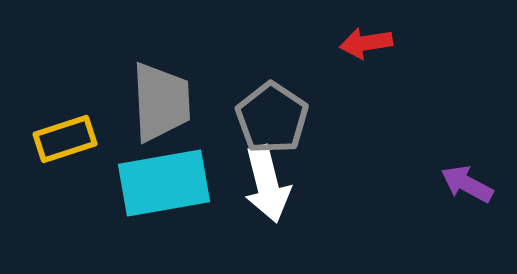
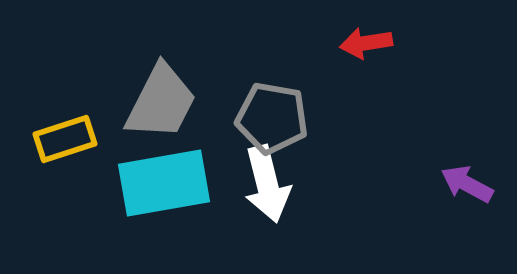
gray trapezoid: rotated 30 degrees clockwise
gray pentagon: rotated 24 degrees counterclockwise
